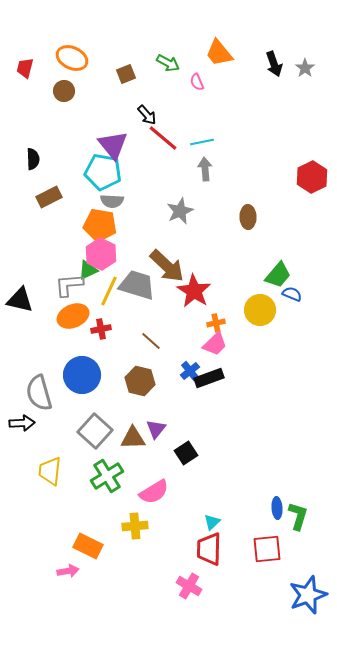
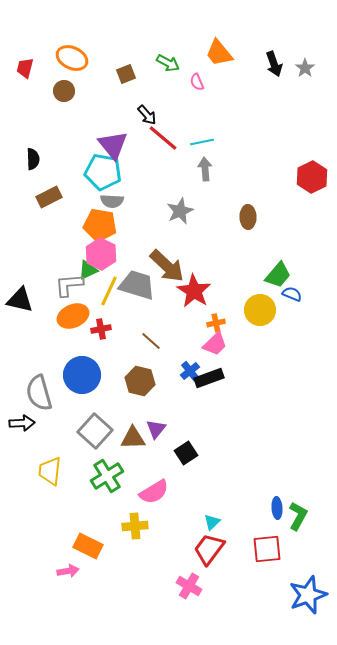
green L-shape at (298, 516): rotated 12 degrees clockwise
red trapezoid at (209, 549): rotated 36 degrees clockwise
